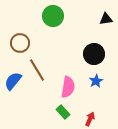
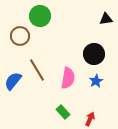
green circle: moved 13 px left
brown circle: moved 7 px up
pink semicircle: moved 9 px up
